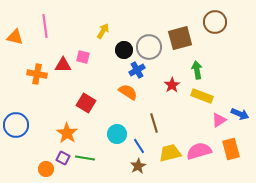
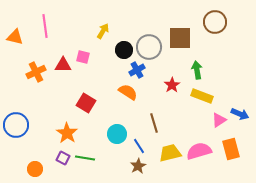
brown square: rotated 15 degrees clockwise
orange cross: moved 1 px left, 2 px up; rotated 36 degrees counterclockwise
orange circle: moved 11 px left
